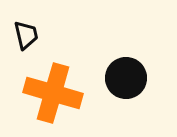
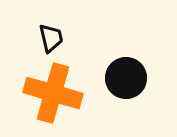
black trapezoid: moved 25 px right, 3 px down
